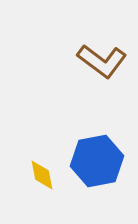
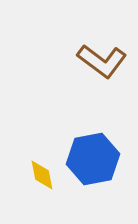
blue hexagon: moved 4 px left, 2 px up
